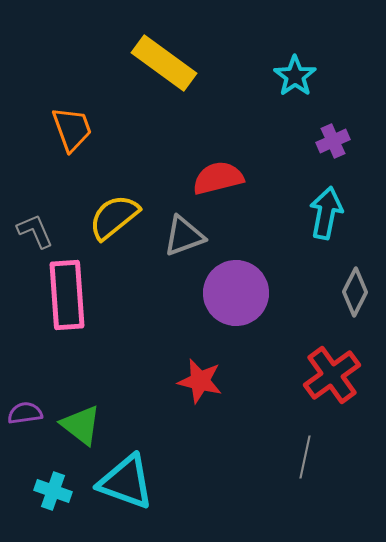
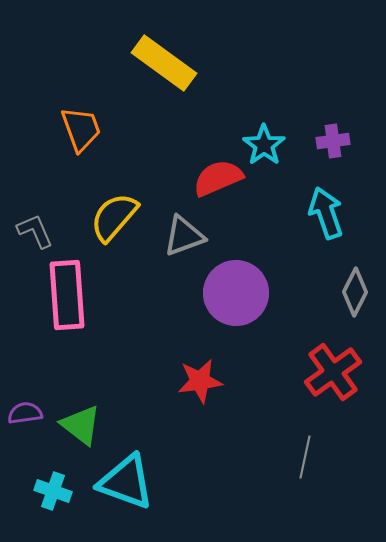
cyan star: moved 31 px left, 69 px down
orange trapezoid: moved 9 px right
purple cross: rotated 16 degrees clockwise
red semicircle: rotated 9 degrees counterclockwise
cyan arrow: rotated 30 degrees counterclockwise
yellow semicircle: rotated 10 degrees counterclockwise
red cross: moved 1 px right, 3 px up
red star: rotated 21 degrees counterclockwise
